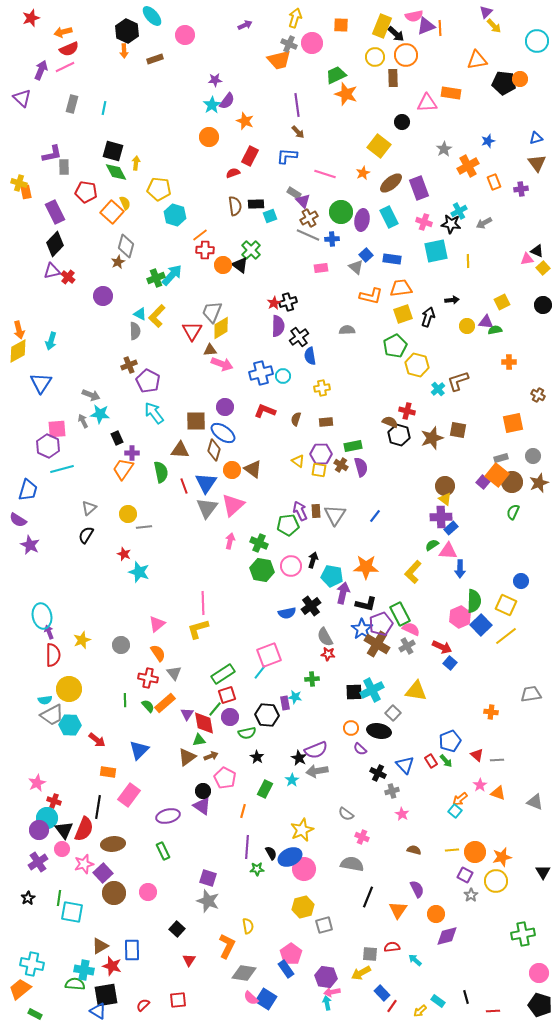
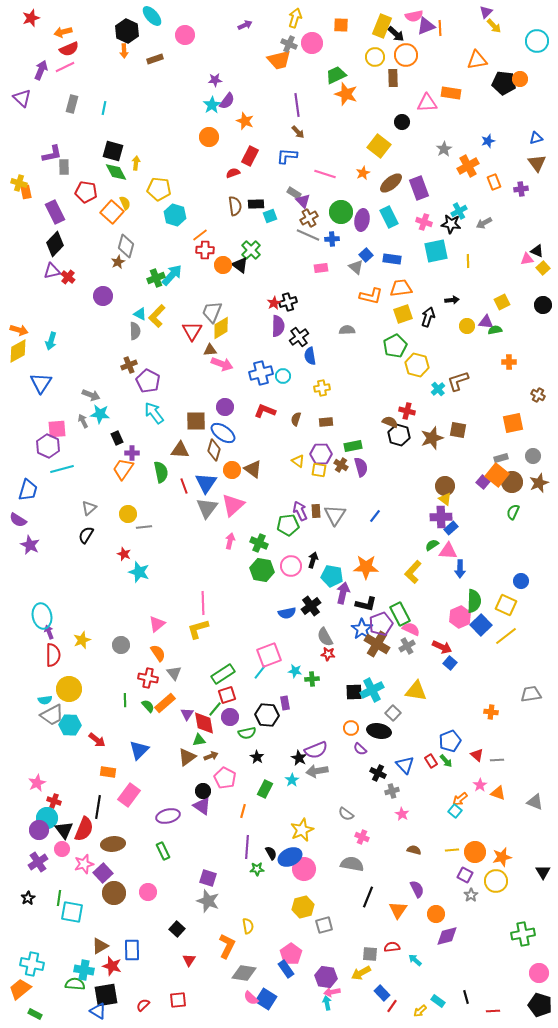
orange arrow at (19, 330): rotated 60 degrees counterclockwise
cyan star at (295, 697): moved 26 px up
